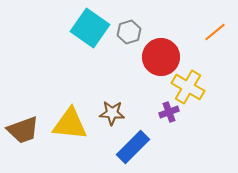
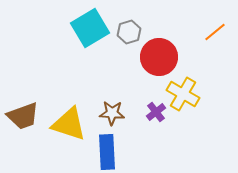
cyan square: rotated 24 degrees clockwise
red circle: moved 2 px left
yellow cross: moved 5 px left, 7 px down
purple cross: moved 13 px left; rotated 18 degrees counterclockwise
yellow triangle: moved 1 px left; rotated 12 degrees clockwise
brown trapezoid: moved 14 px up
blue rectangle: moved 26 px left, 5 px down; rotated 48 degrees counterclockwise
